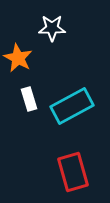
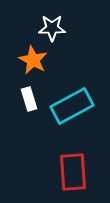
orange star: moved 15 px right, 2 px down
red rectangle: rotated 12 degrees clockwise
